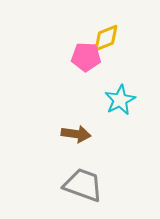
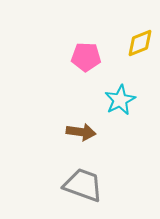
yellow diamond: moved 34 px right, 5 px down
brown arrow: moved 5 px right, 2 px up
